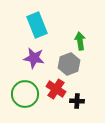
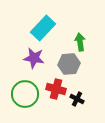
cyan rectangle: moved 6 px right, 3 px down; rotated 65 degrees clockwise
green arrow: moved 1 px down
gray hexagon: rotated 15 degrees clockwise
red cross: rotated 18 degrees counterclockwise
black cross: moved 2 px up; rotated 24 degrees clockwise
